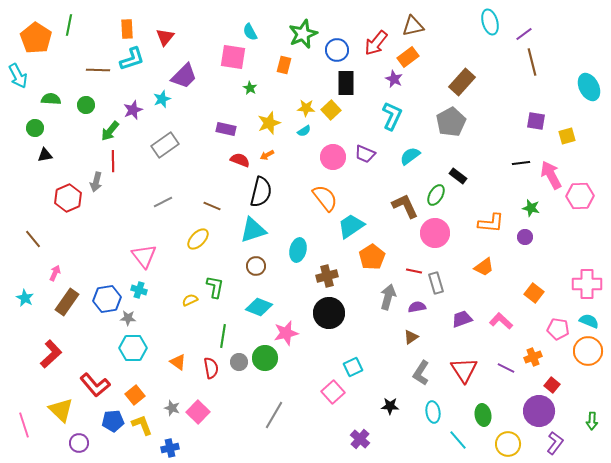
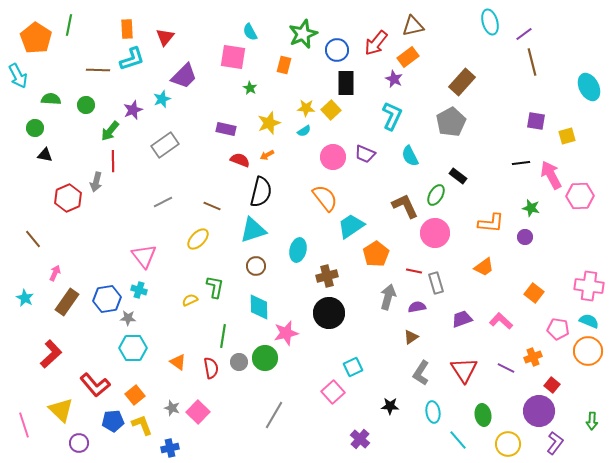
black triangle at (45, 155): rotated 21 degrees clockwise
cyan semicircle at (410, 156): rotated 80 degrees counterclockwise
orange pentagon at (372, 257): moved 4 px right, 3 px up
pink cross at (587, 284): moved 2 px right, 2 px down; rotated 8 degrees clockwise
cyan diamond at (259, 307): rotated 68 degrees clockwise
